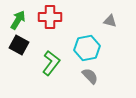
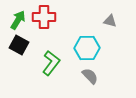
red cross: moved 6 px left
cyan hexagon: rotated 10 degrees clockwise
